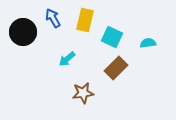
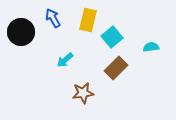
yellow rectangle: moved 3 px right
black circle: moved 2 px left
cyan square: rotated 25 degrees clockwise
cyan semicircle: moved 3 px right, 4 px down
cyan arrow: moved 2 px left, 1 px down
